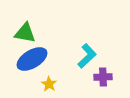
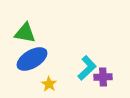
cyan L-shape: moved 12 px down
